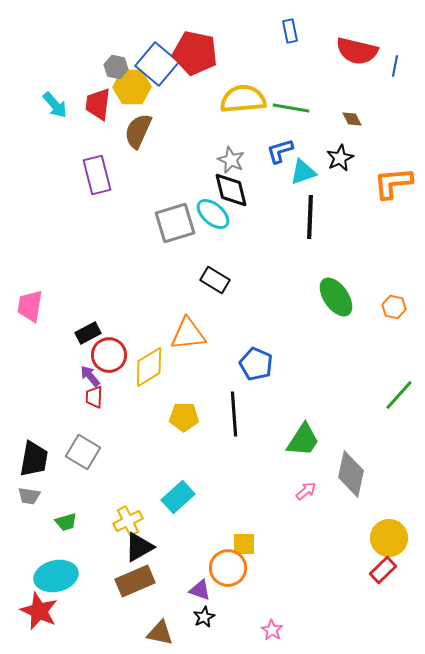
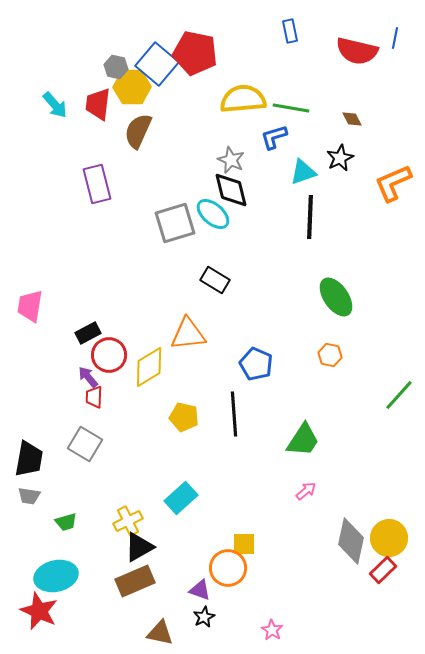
blue line at (395, 66): moved 28 px up
blue L-shape at (280, 151): moved 6 px left, 14 px up
purple rectangle at (97, 175): moved 9 px down
orange L-shape at (393, 183): rotated 18 degrees counterclockwise
orange hexagon at (394, 307): moved 64 px left, 48 px down
purple arrow at (90, 376): moved 2 px left, 1 px down
yellow pentagon at (184, 417): rotated 12 degrees clockwise
gray square at (83, 452): moved 2 px right, 8 px up
black trapezoid at (34, 459): moved 5 px left
gray diamond at (351, 474): moved 67 px down
cyan rectangle at (178, 497): moved 3 px right, 1 px down
